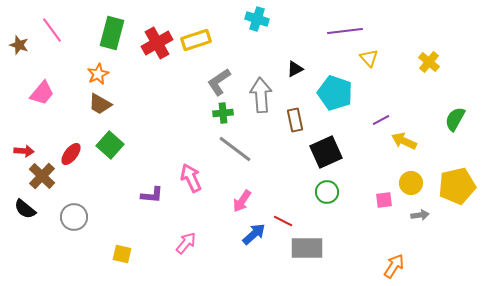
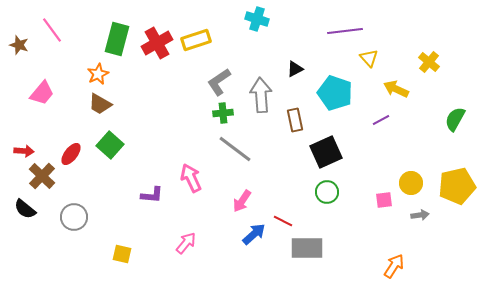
green rectangle at (112, 33): moved 5 px right, 6 px down
yellow arrow at (404, 141): moved 8 px left, 52 px up
